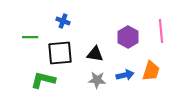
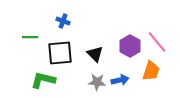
pink line: moved 4 px left, 11 px down; rotated 35 degrees counterclockwise
purple hexagon: moved 2 px right, 9 px down
black triangle: rotated 36 degrees clockwise
blue arrow: moved 5 px left, 5 px down
gray star: moved 2 px down
